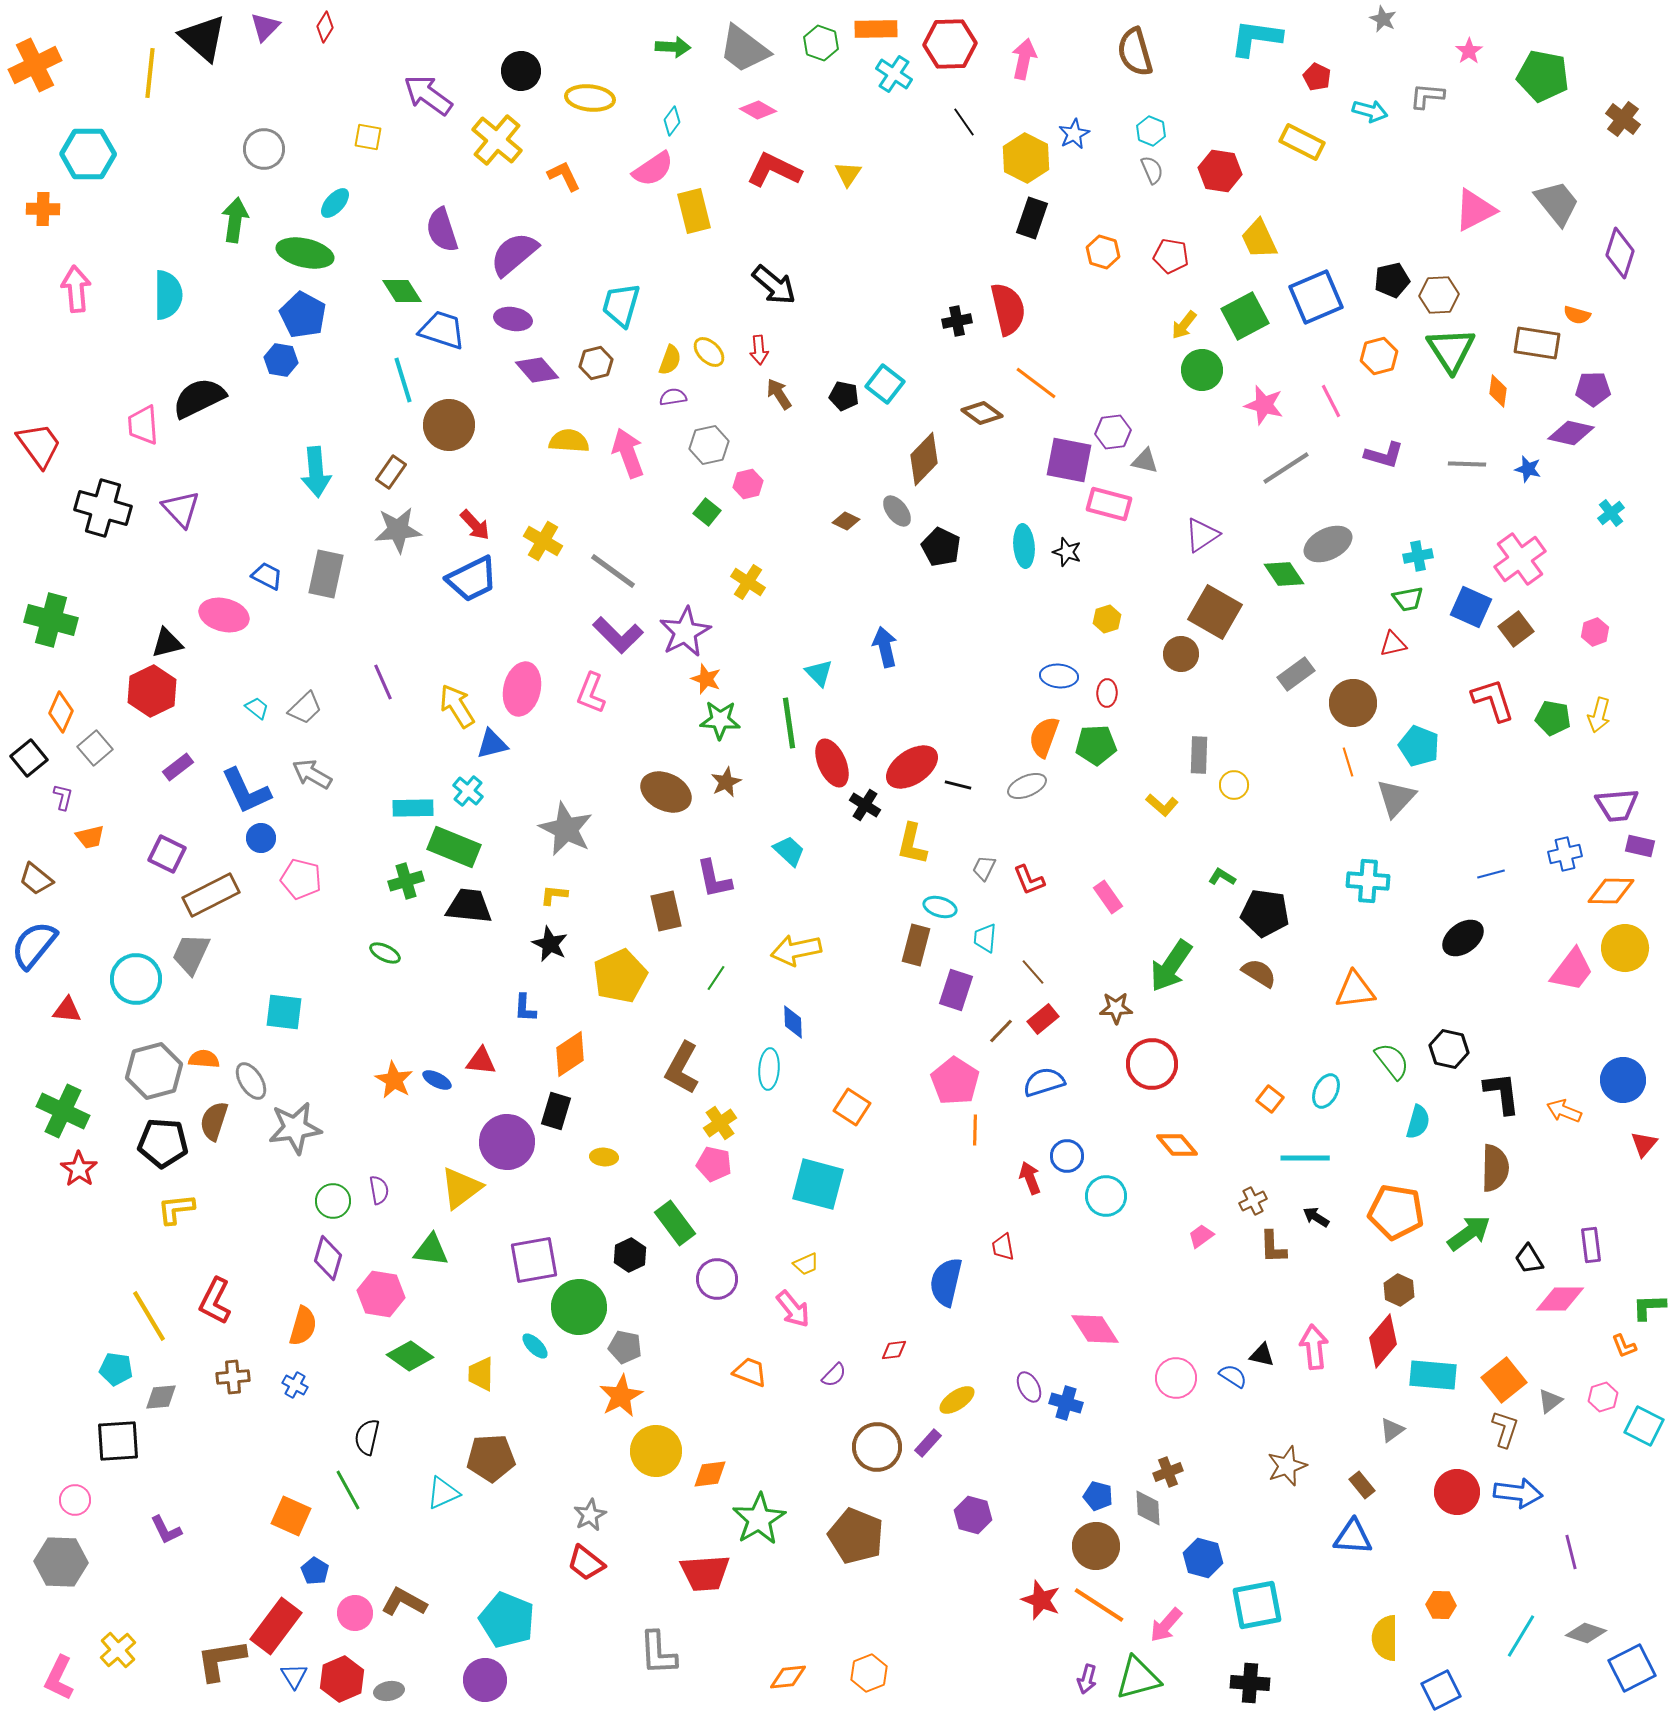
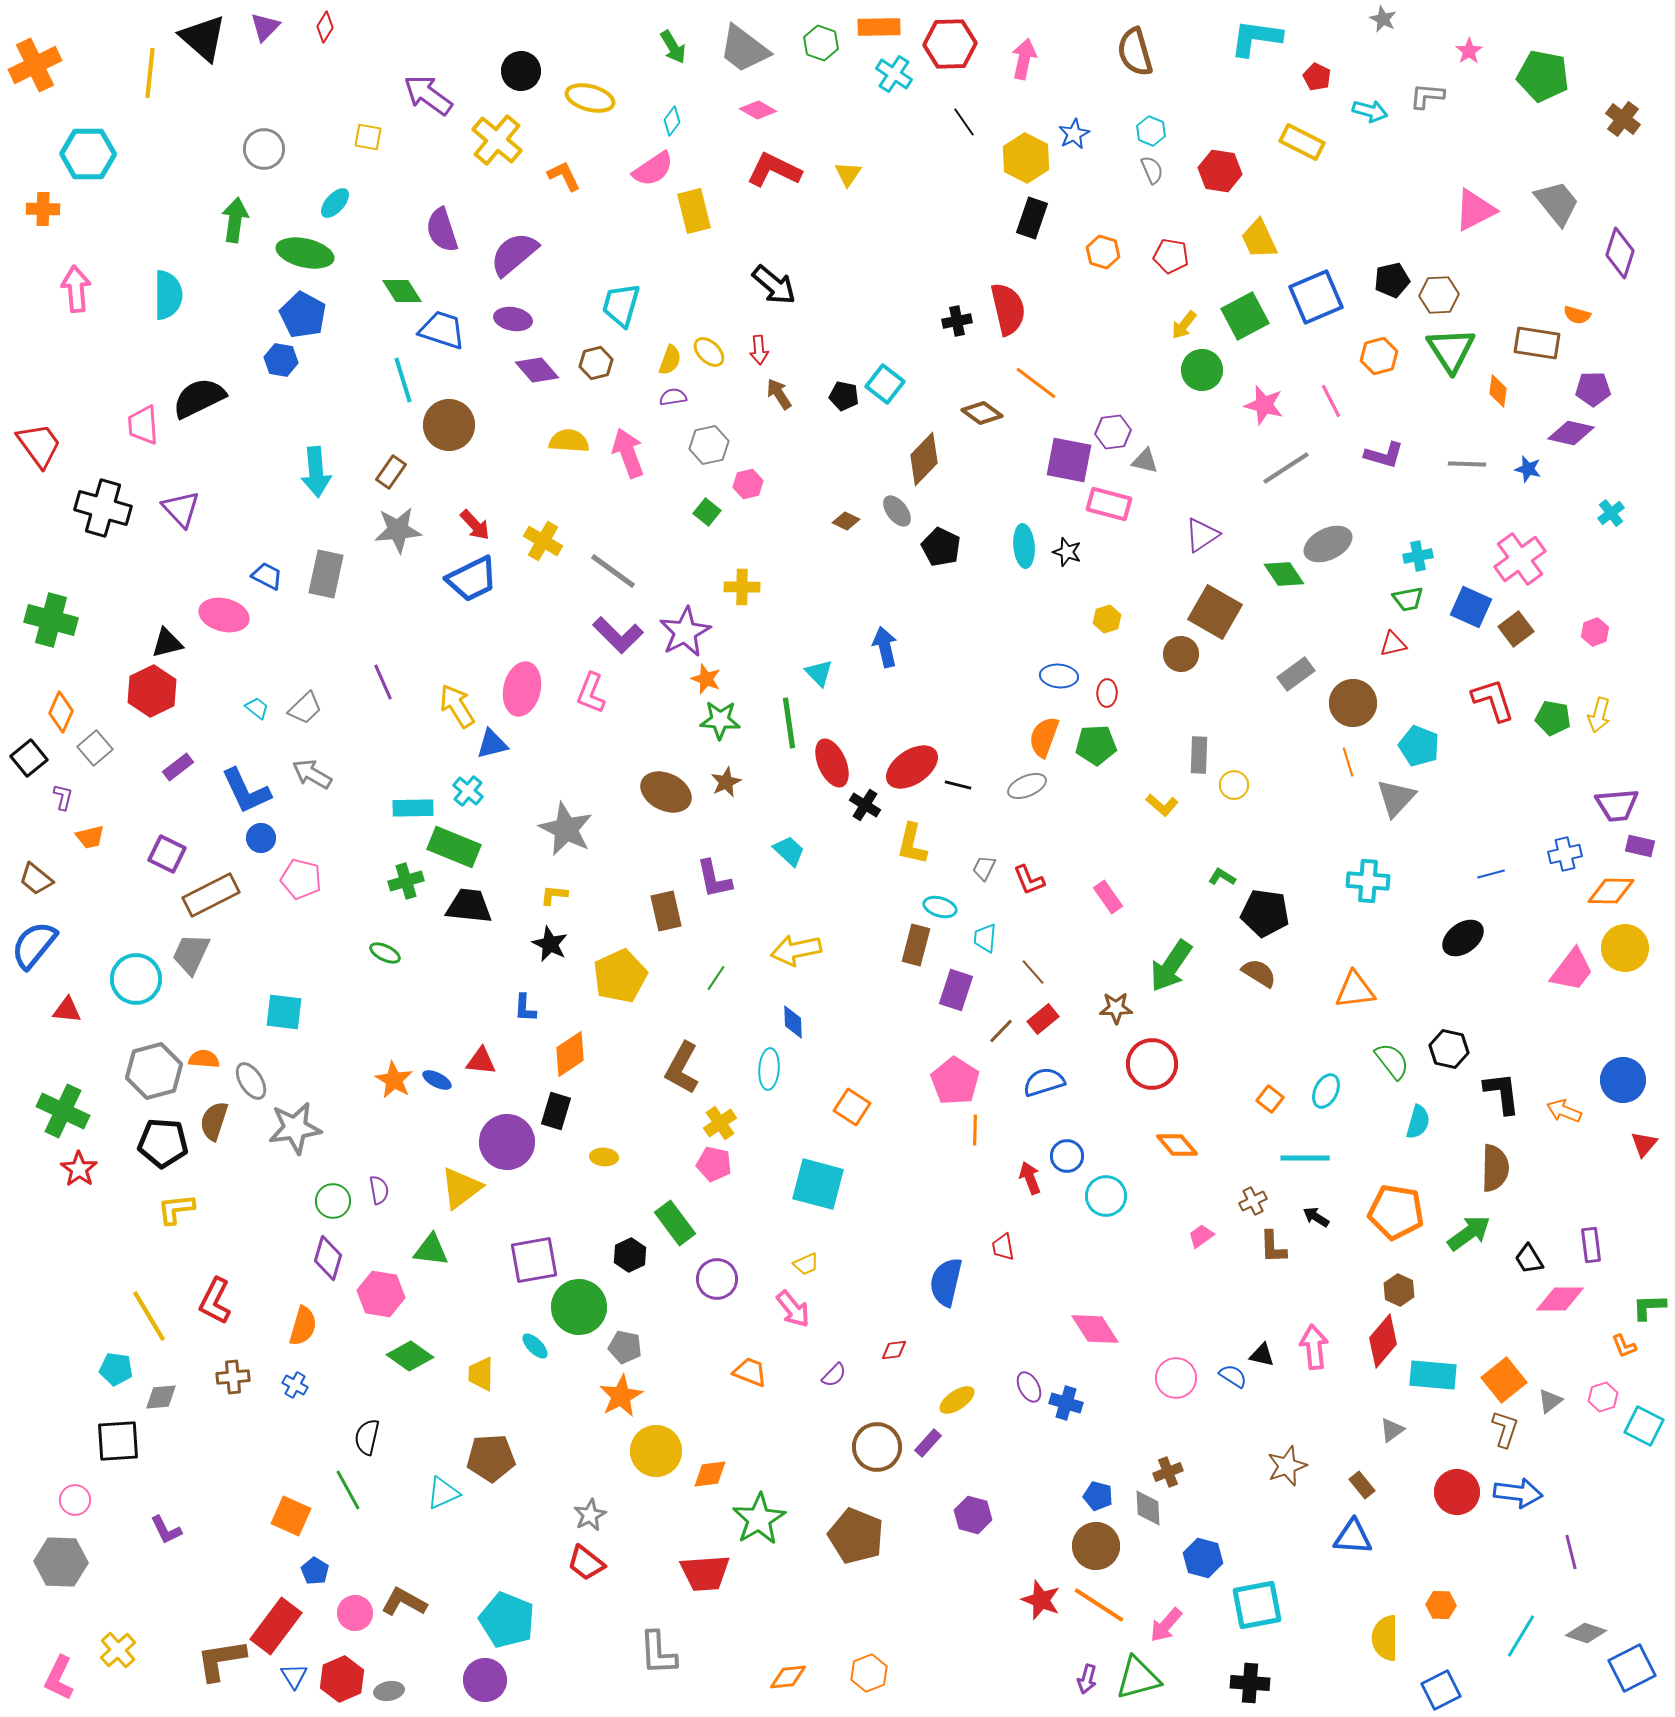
orange rectangle at (876, 29): moved 3 px right, 2 px up
green arrow at (673, 47): rotated 56 degrees clockwise
yellow ellipse at (590, 98): rotated 9 degrees clockwise
yellow cross at (748, 582): moved 6 px left, 5 px down; rotated 32 degrees counterclockwise
